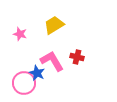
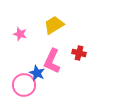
red cross: moved 2 px right, 4 px up
pink L-shape: rotated 125 degrees counterclockwise
pink circle: moved 2 px down
